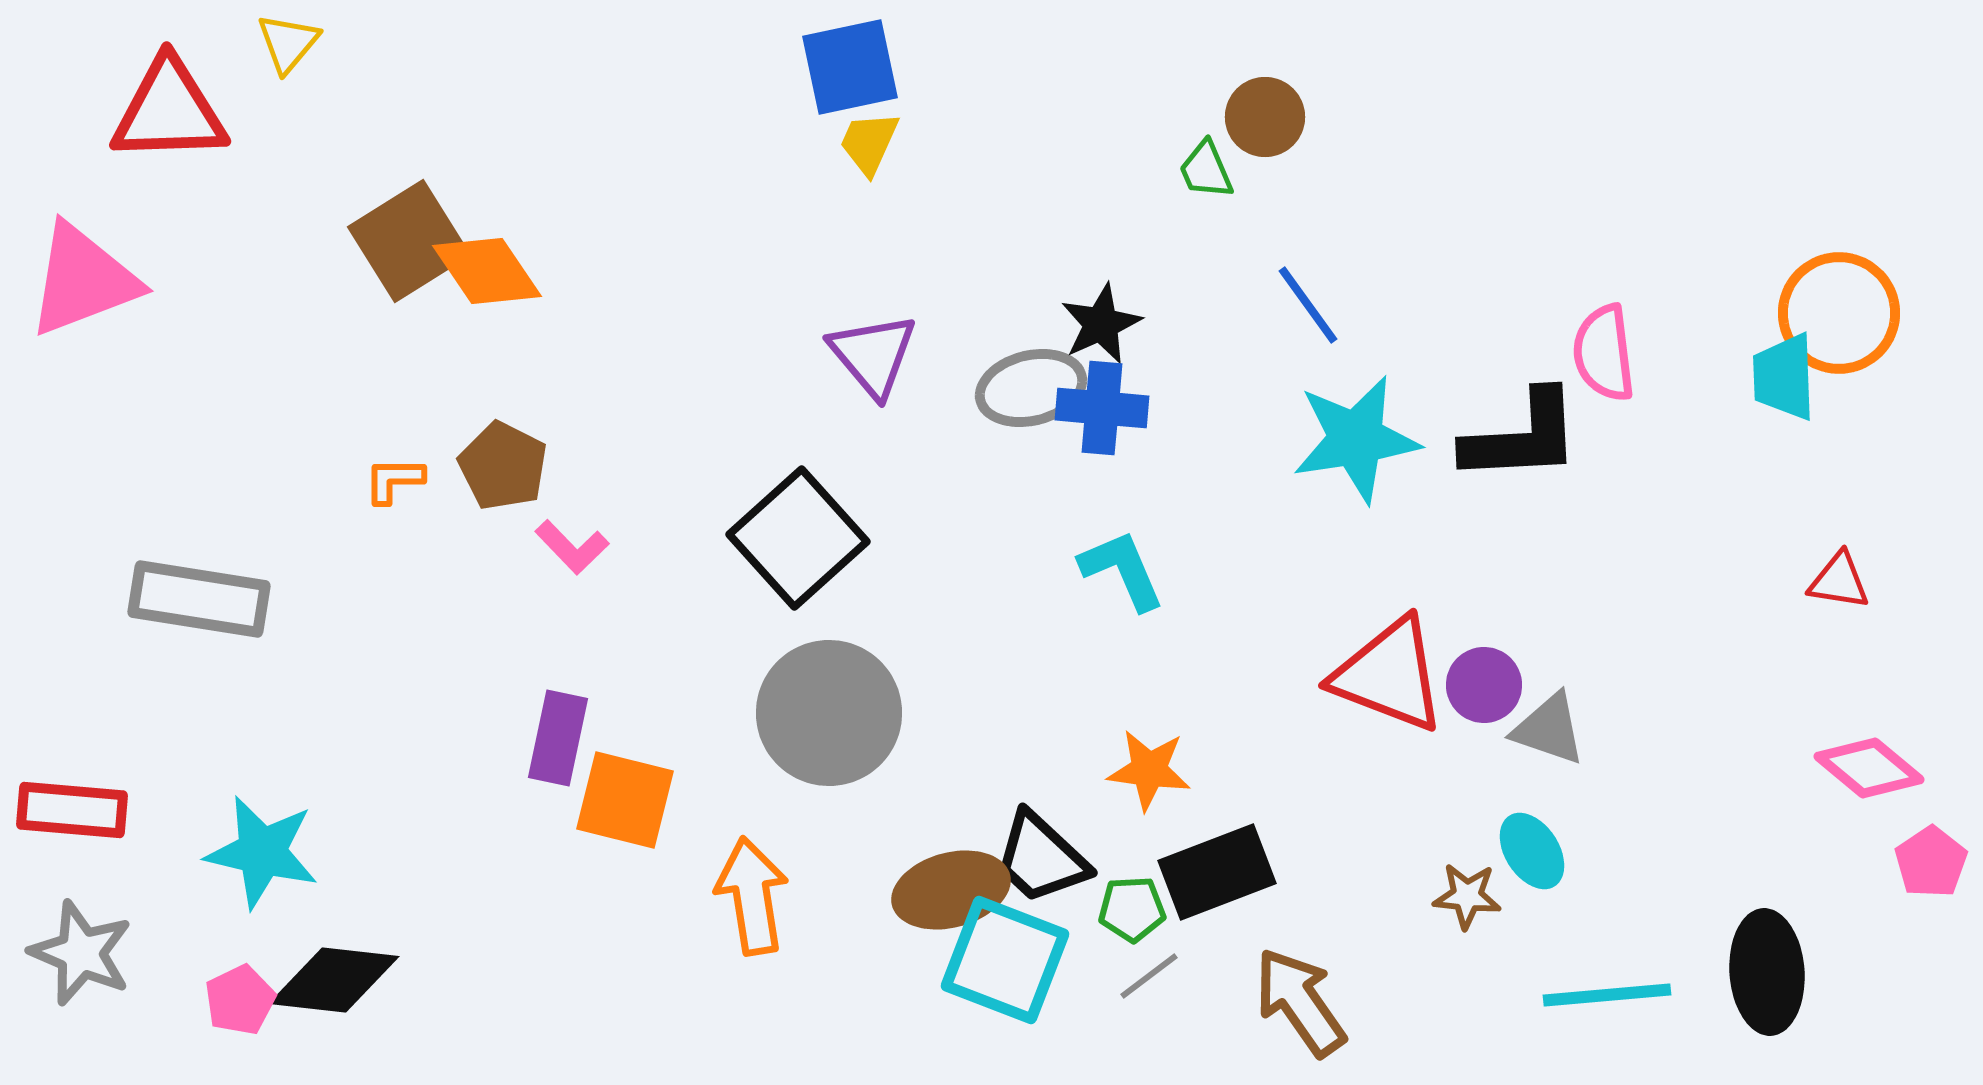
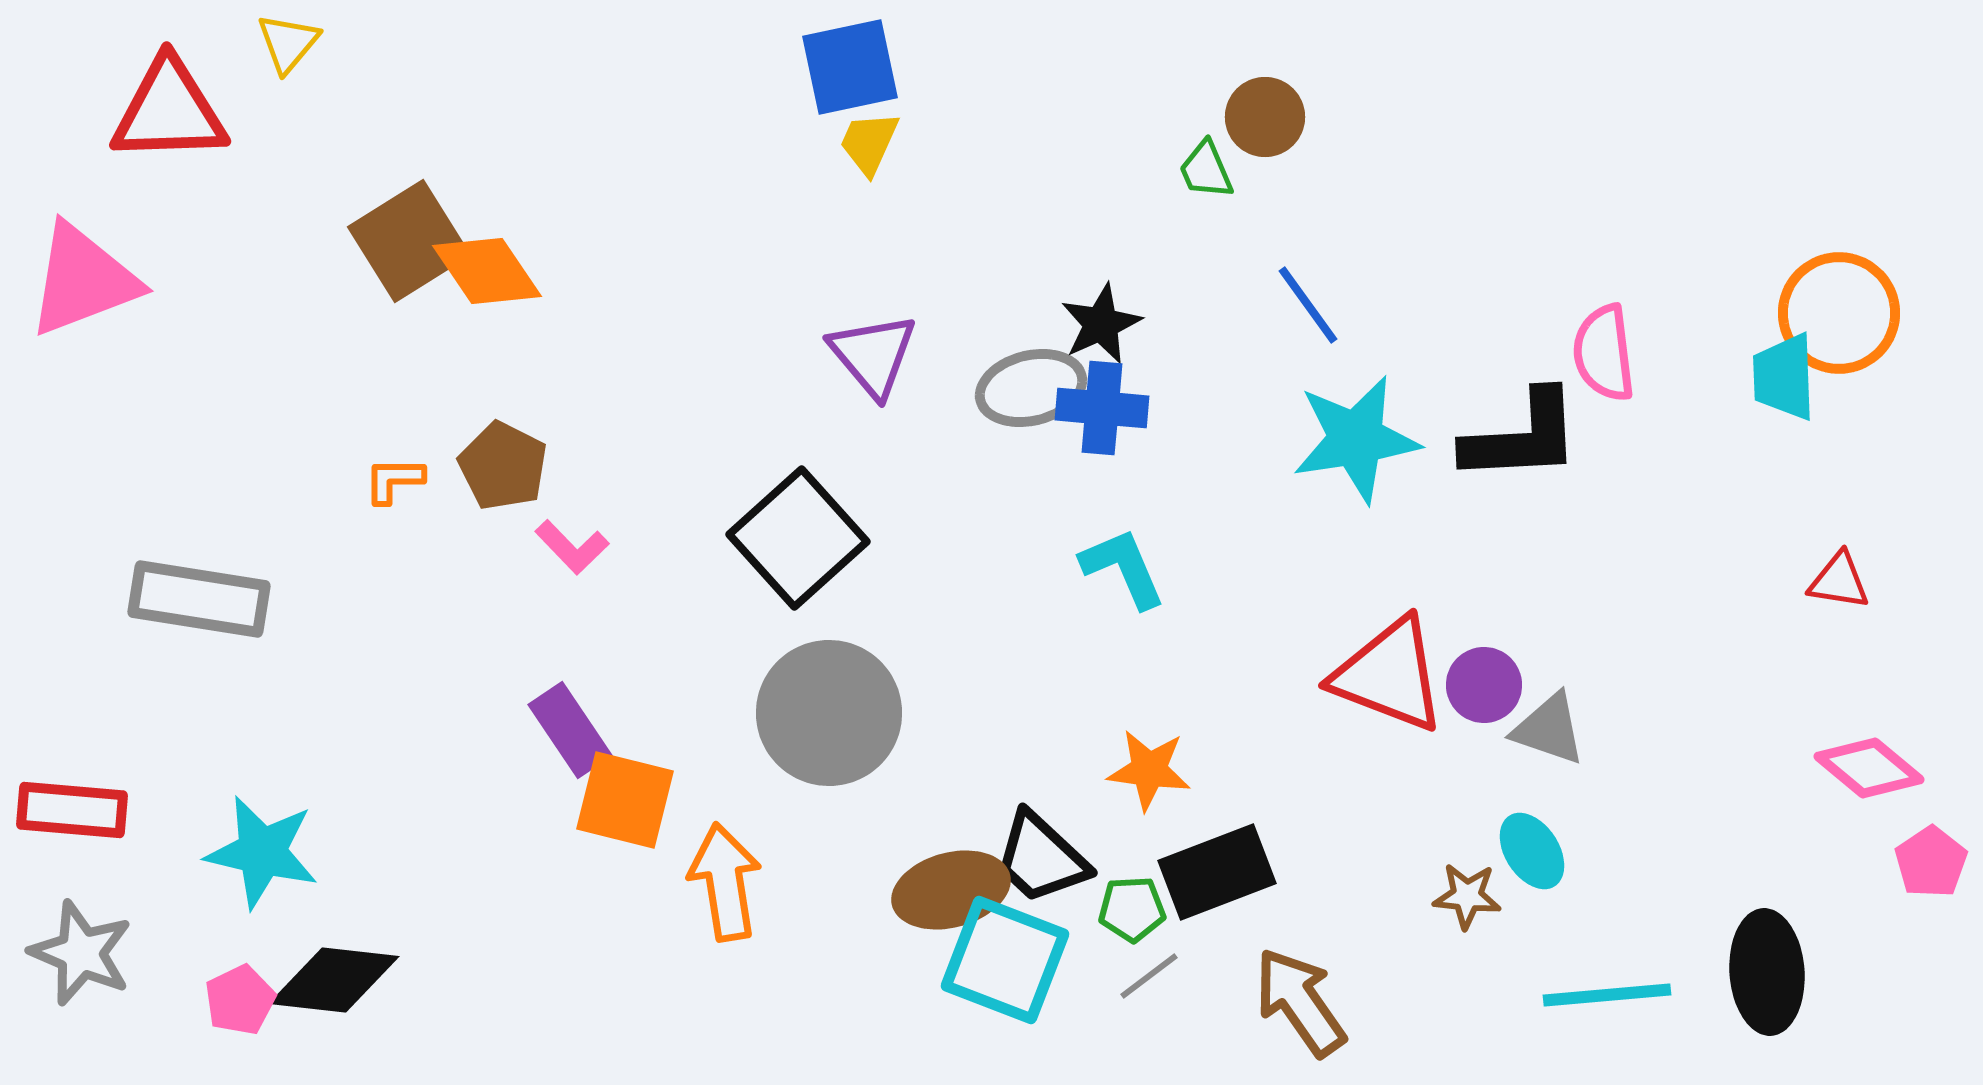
cyan L-shape at (1122, 570): moved 1 px right, 2 px up
purple rectangle at (558, 738): moved 12 px right, 8 px up; rotated 46 degrees counterclockwise
orange arrow at (752, 896): moved 27 px left, 14 px up
